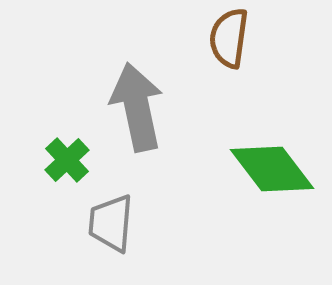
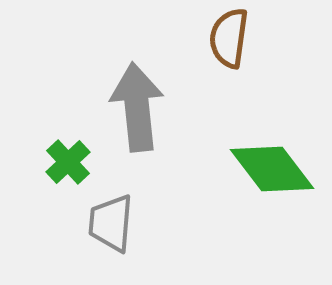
gray arrow: rotated 6 degrees clockwise
green cross: moved 1 px right, 2 px down
